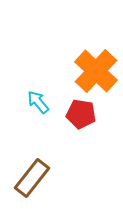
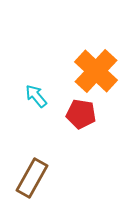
cyan arrow: moved 2 px left, 6 px up
brown rectangle: rotated 9 degrees counterclockwise
